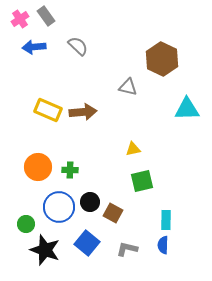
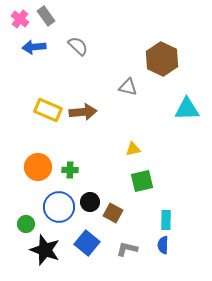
pink cross: rotated 18 degrees counterclockwise
